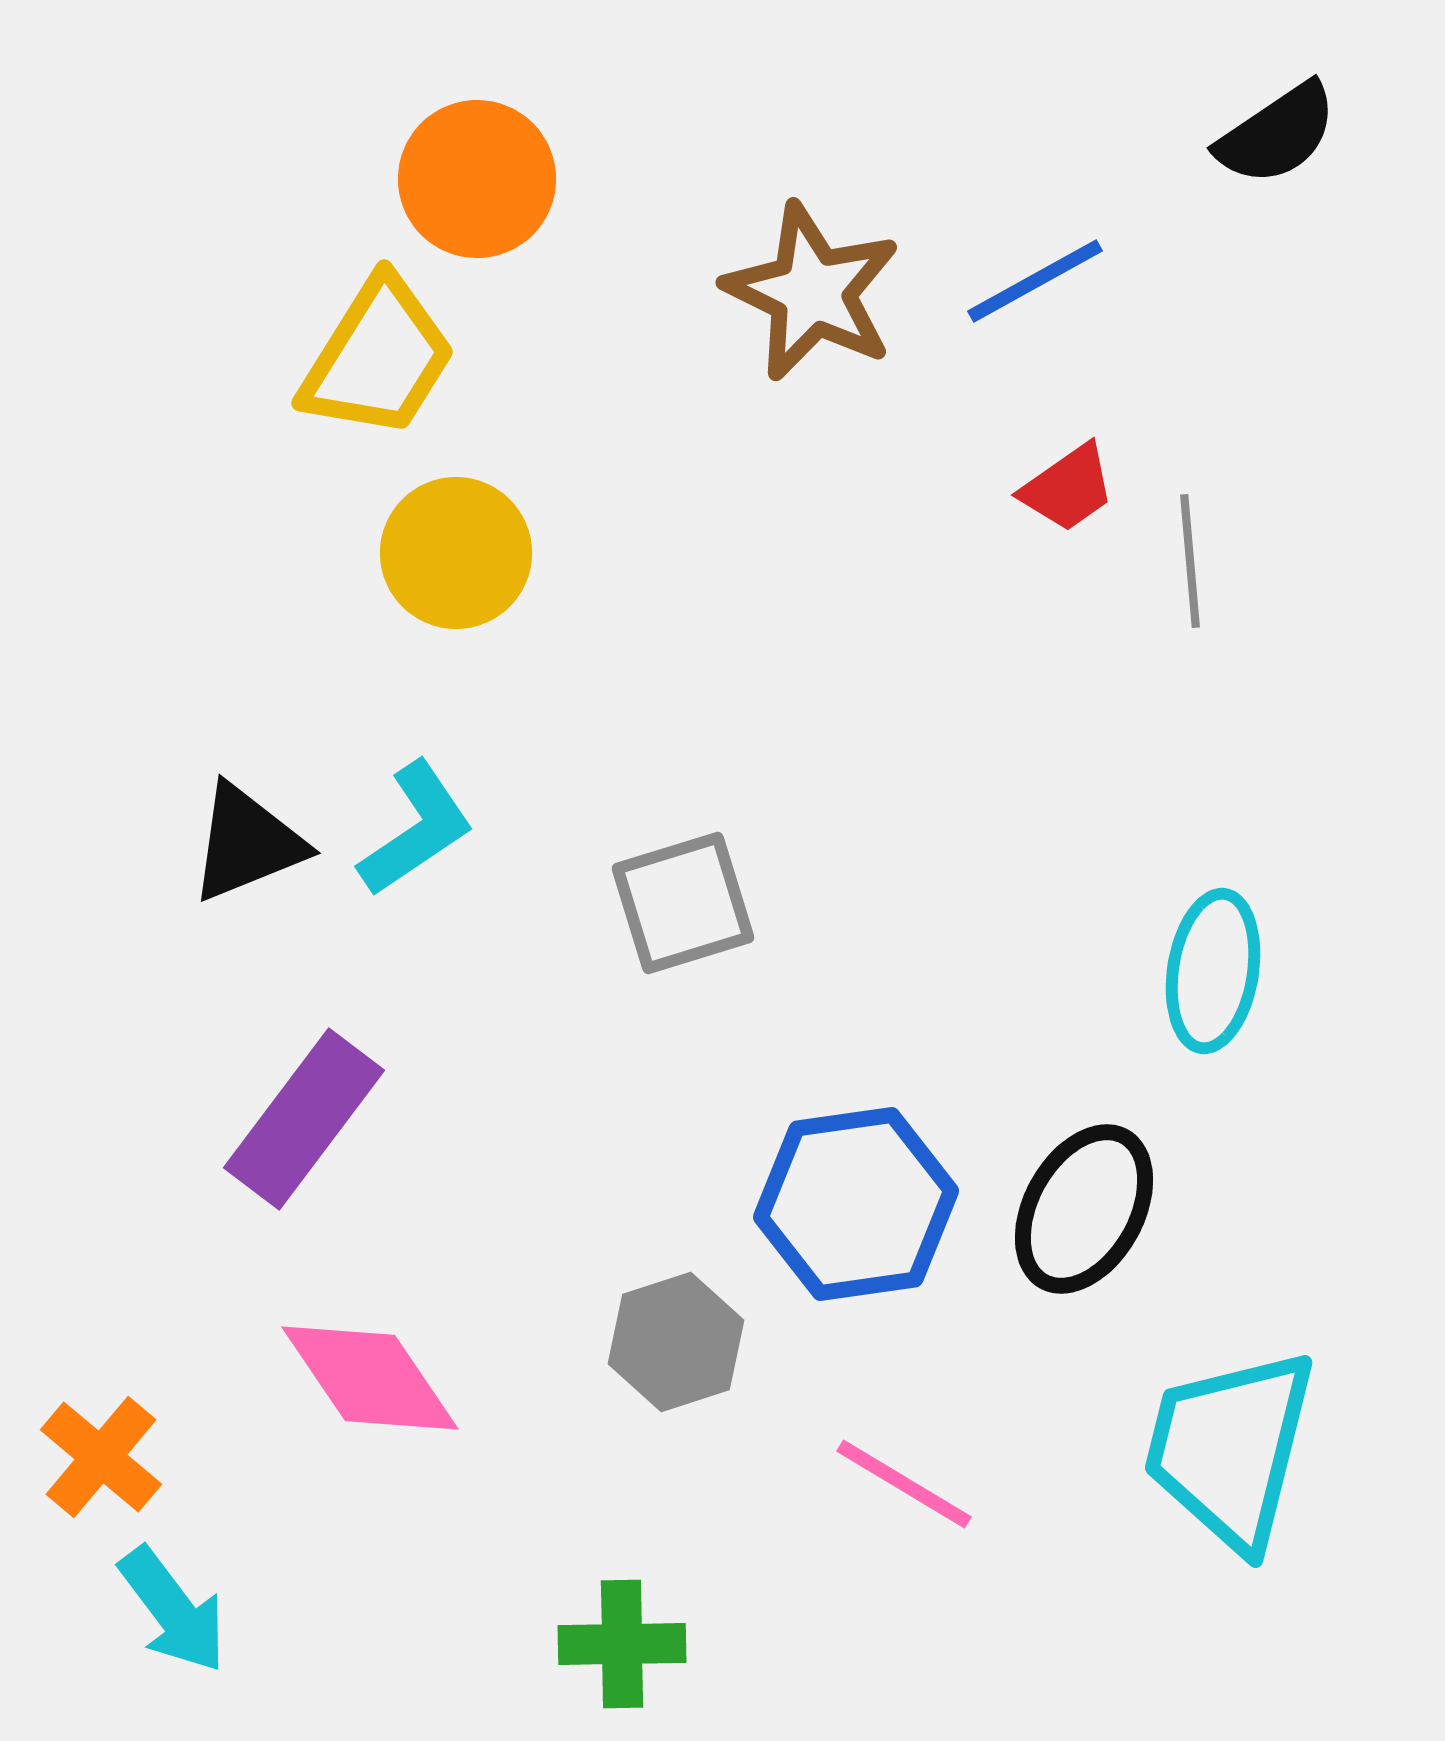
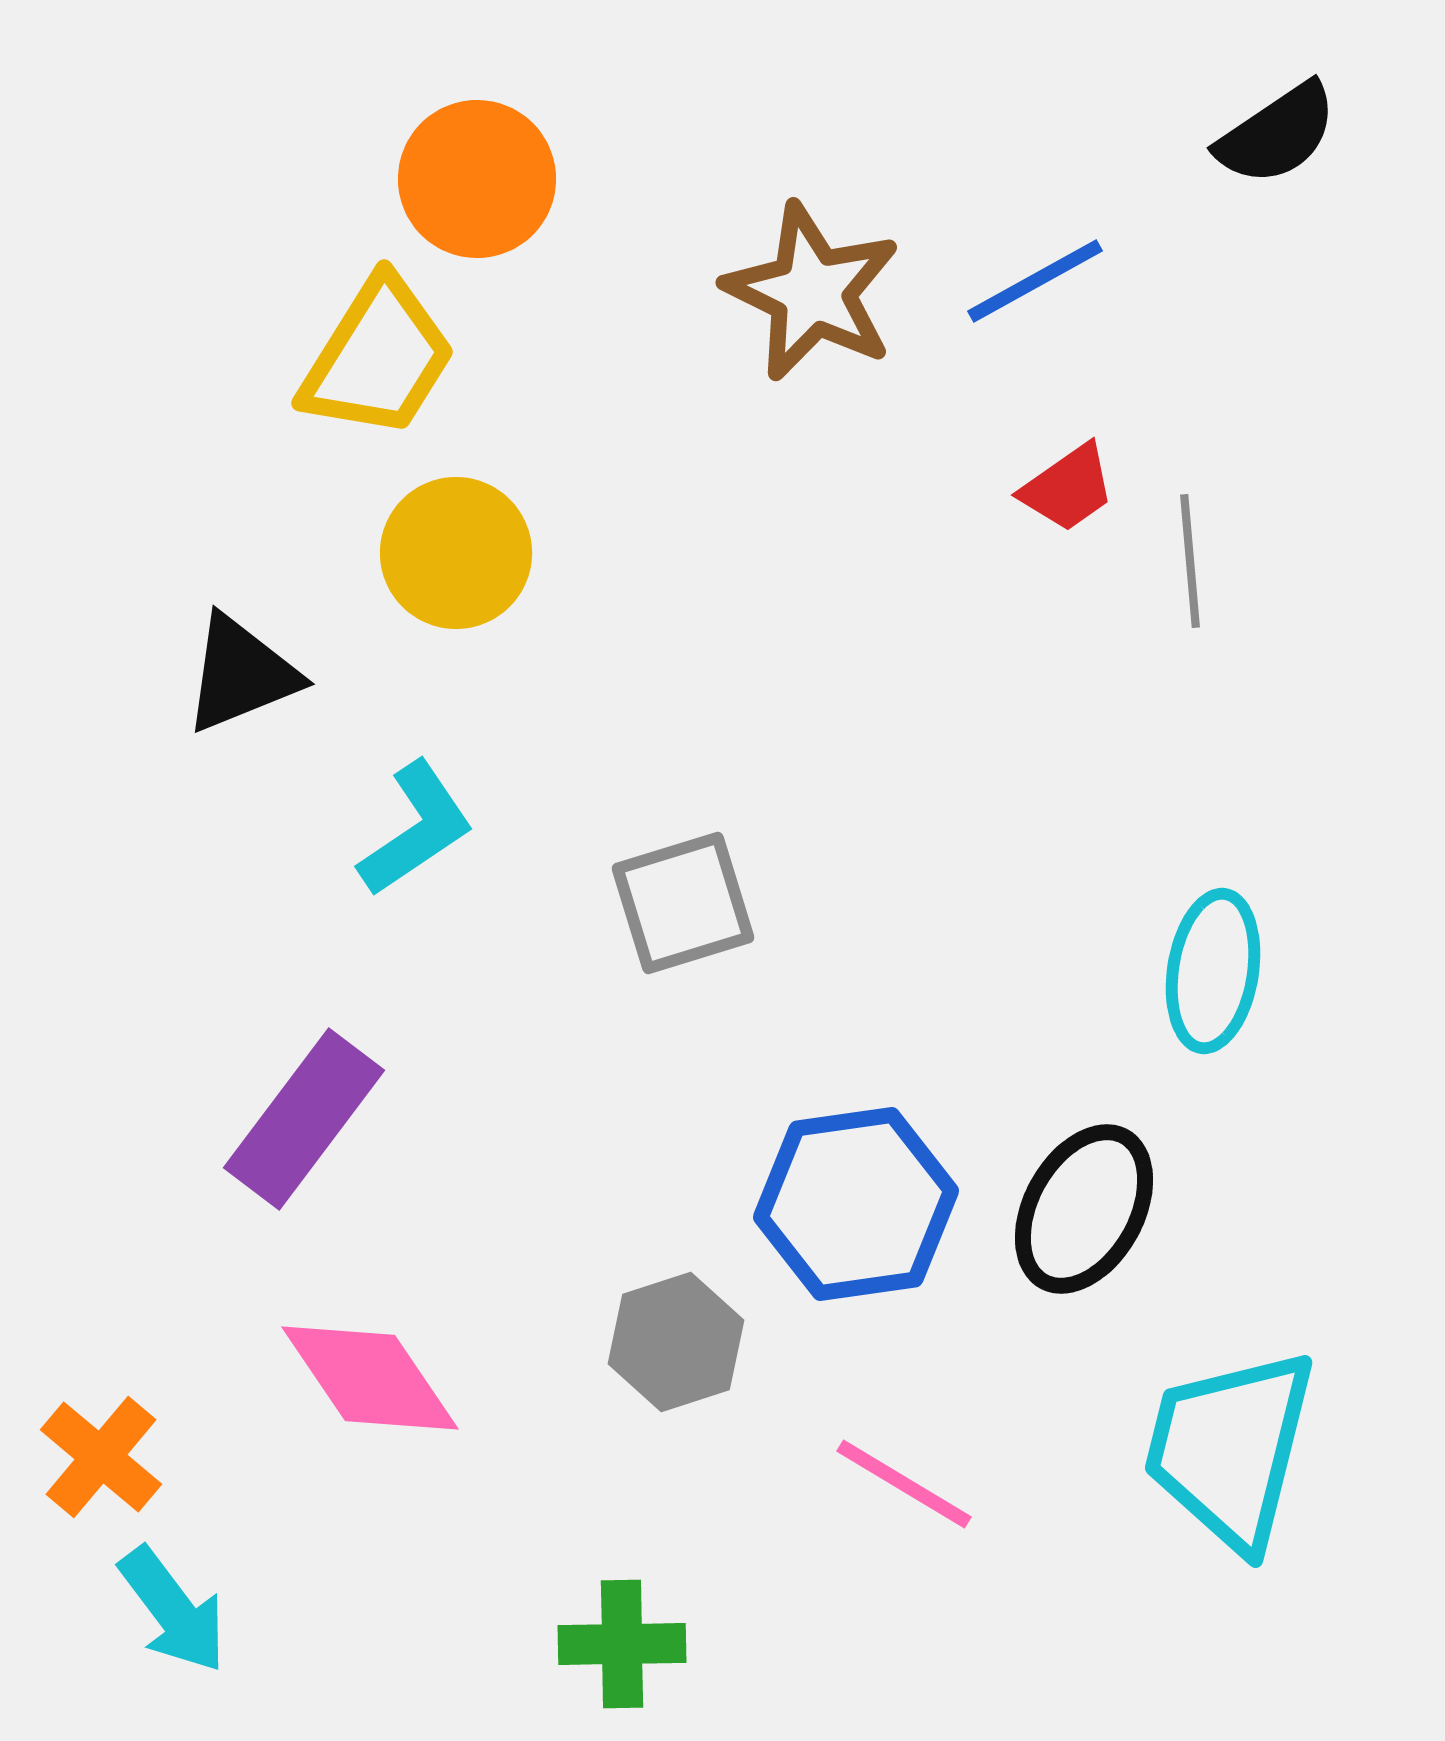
black triangle: moved 6 px left, 169 px up
